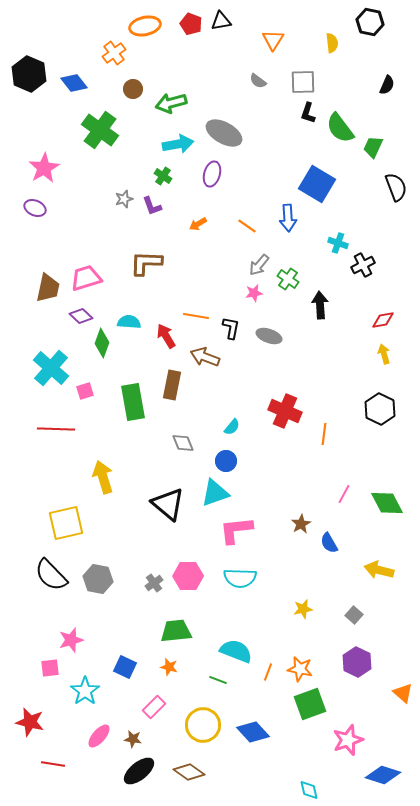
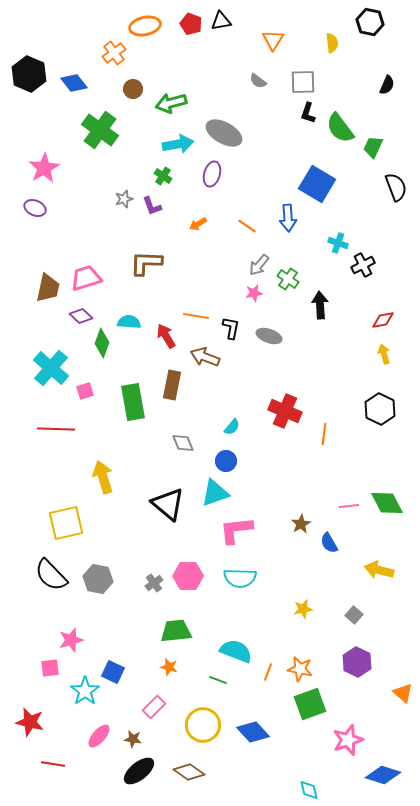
pink line at (344, 494): moved 5 px right, 12 px down; rotated 54 degrees clockwise
blue square at (125, 667): moved 12 px left, 5 px down
